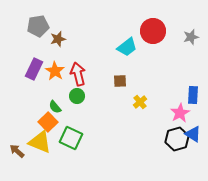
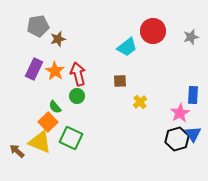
blue triangle: rotated 24 degrees clockwise
